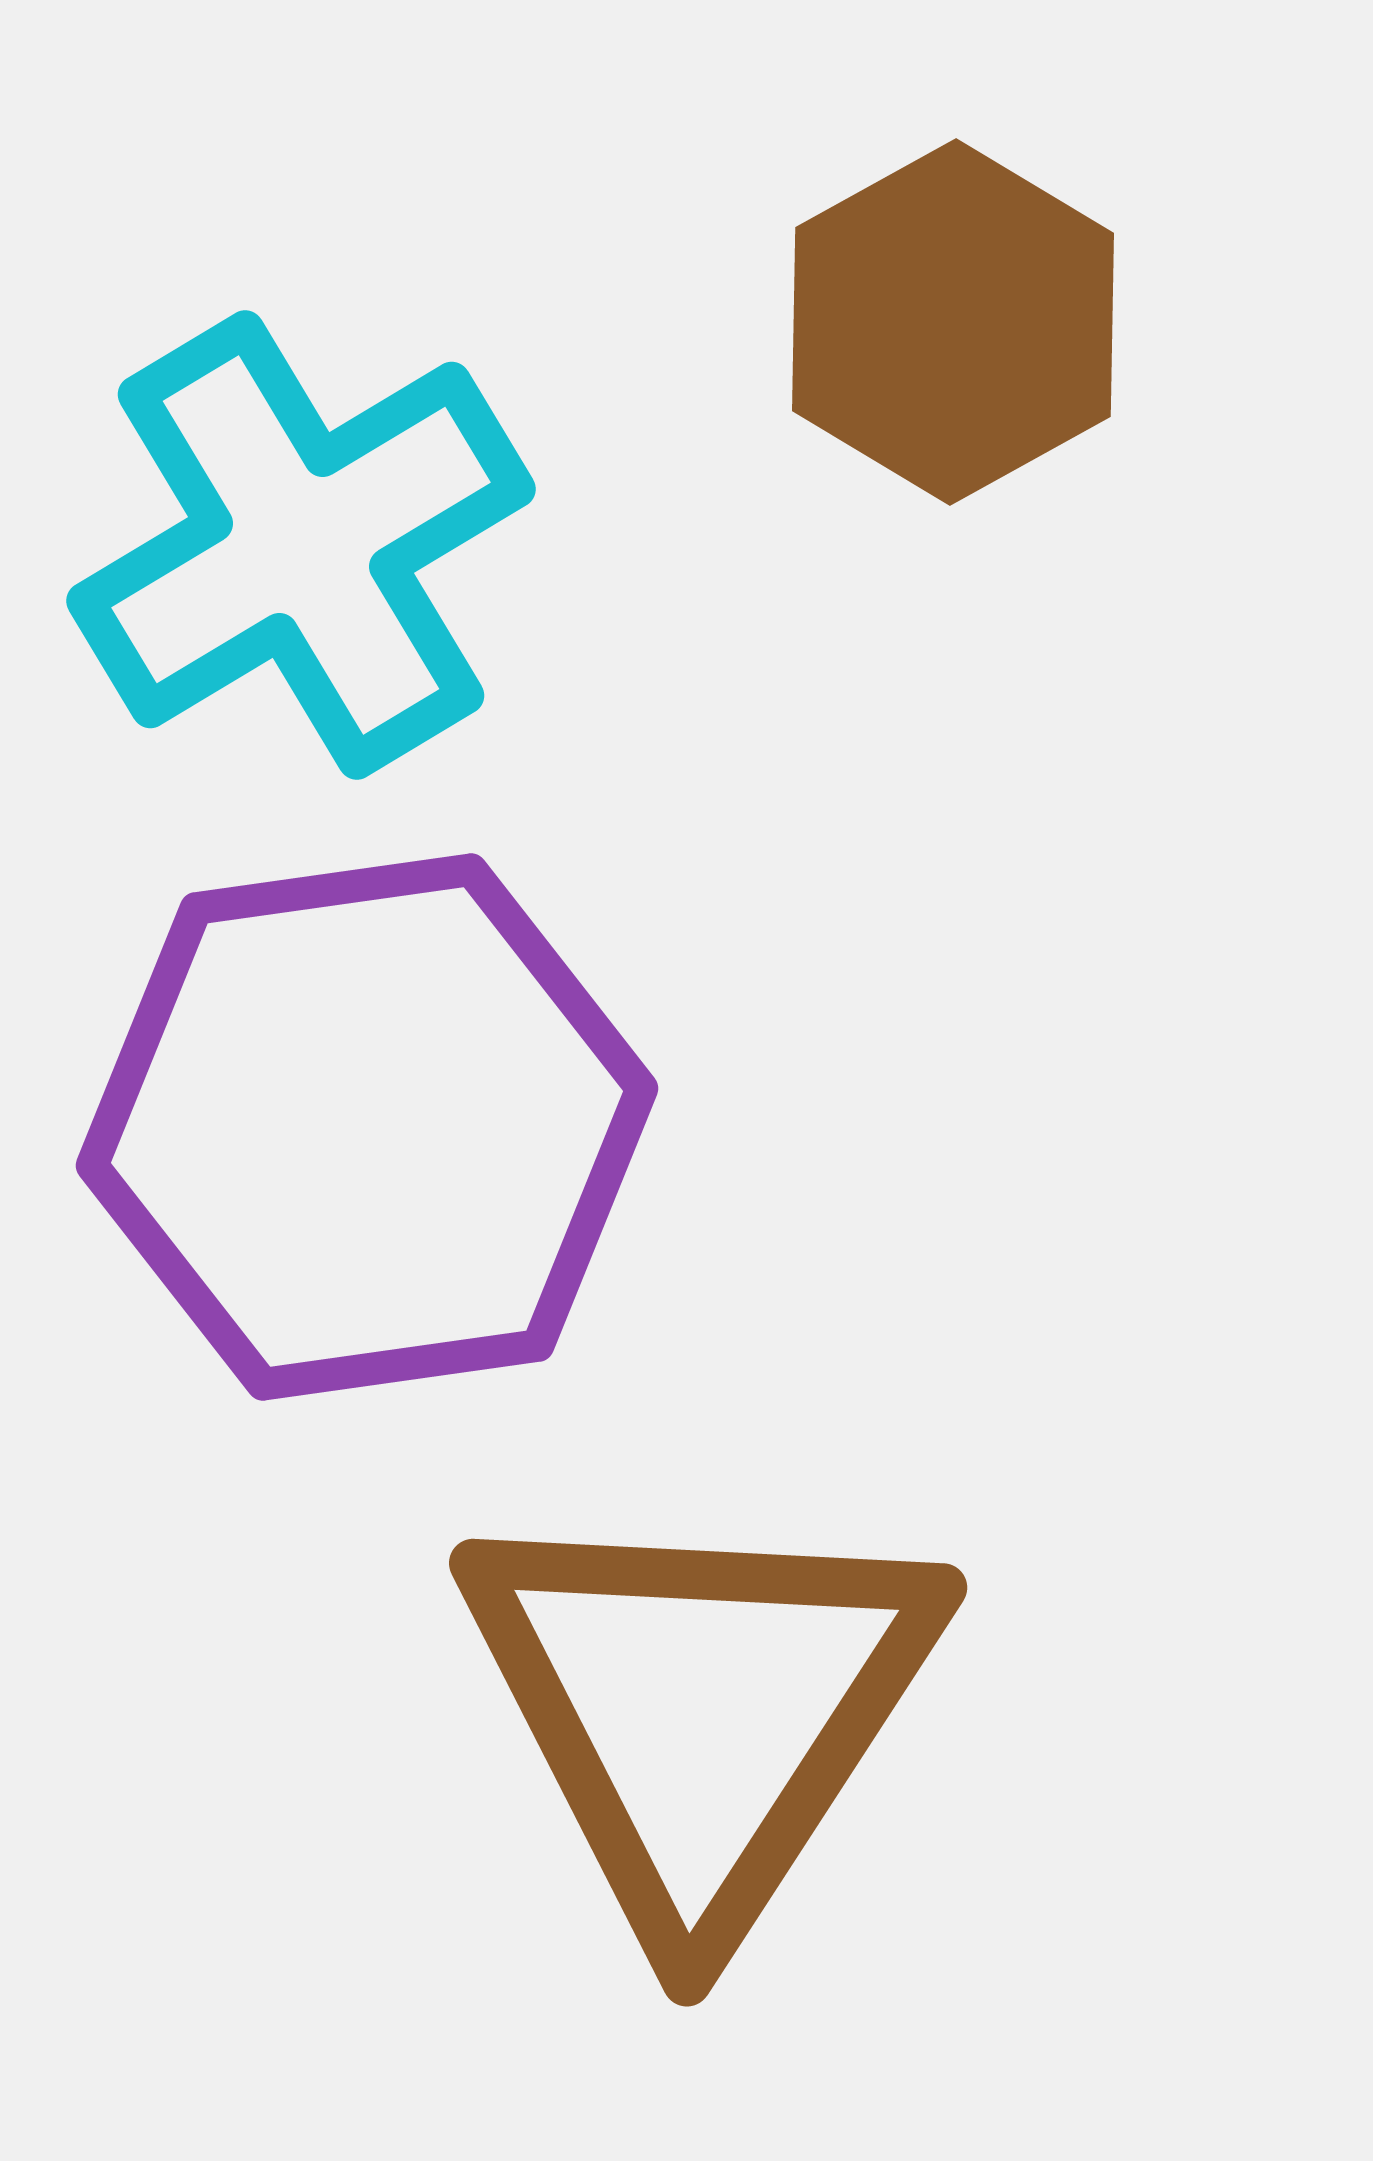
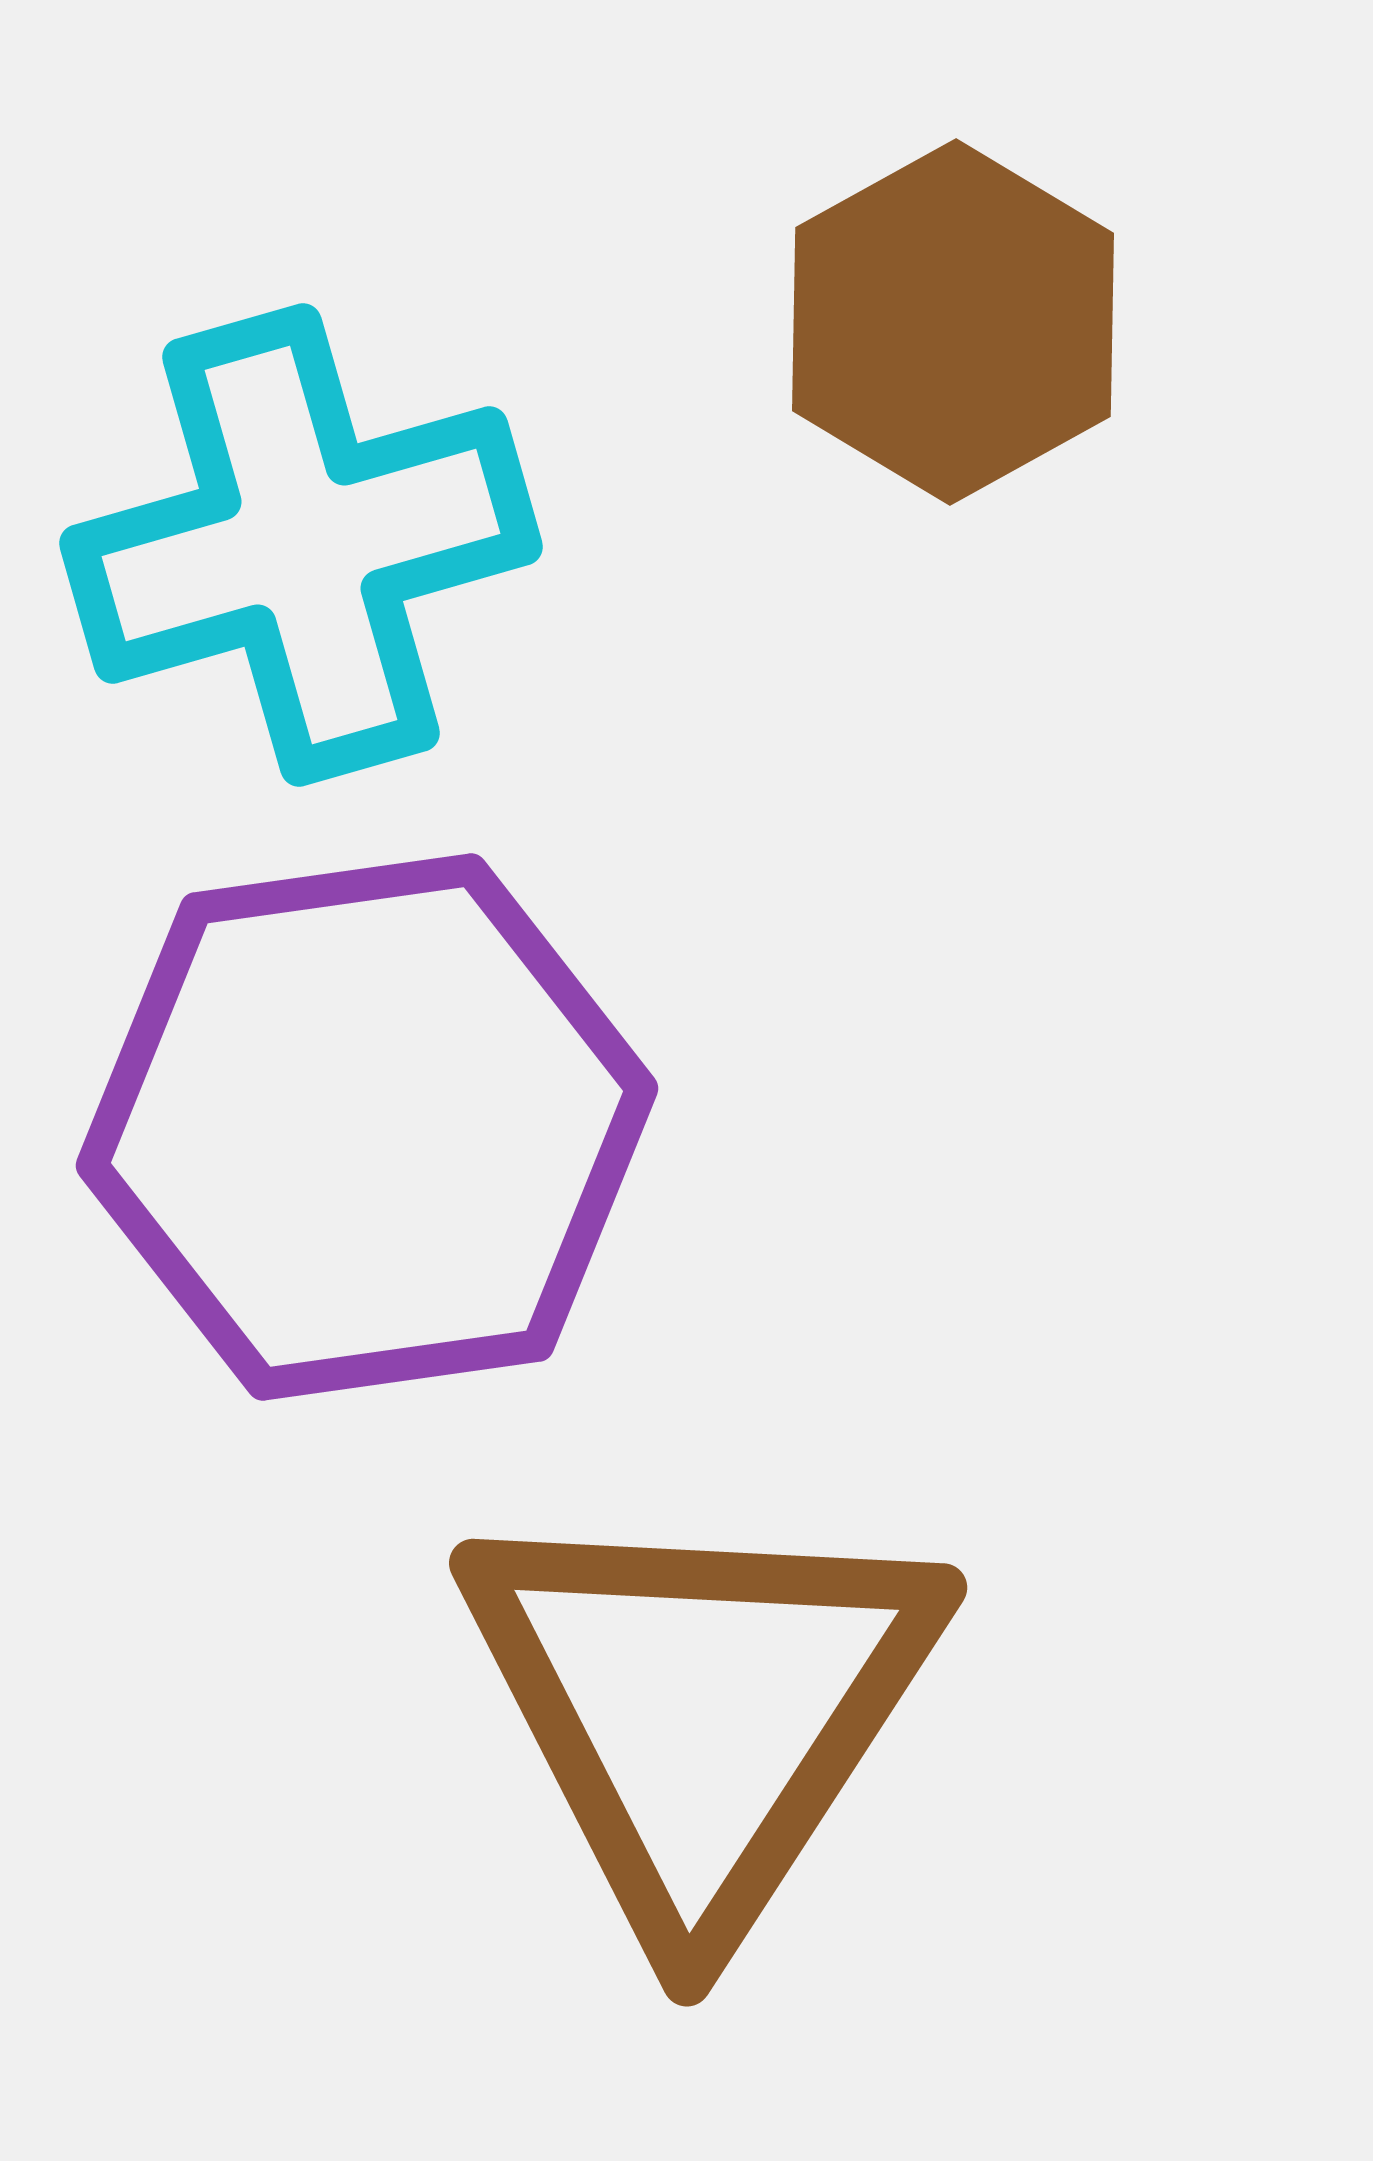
cyan cross: rotated 15 degrees clockwise
